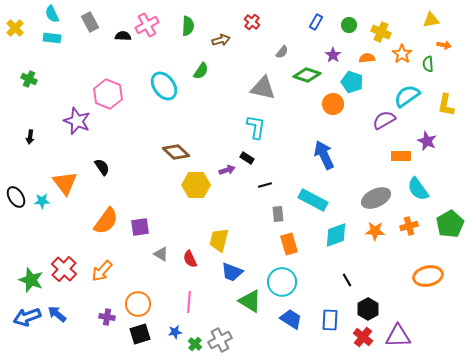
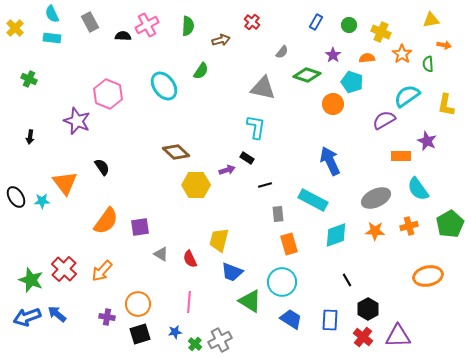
blue arrow at (324, 155): moved 6 px right, 6 px down
